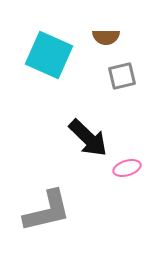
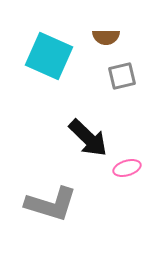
cyan square: moved 1 px down
gray L-shape: moved 4 px right, 7 px up; rotated 30 degrees clockwise
